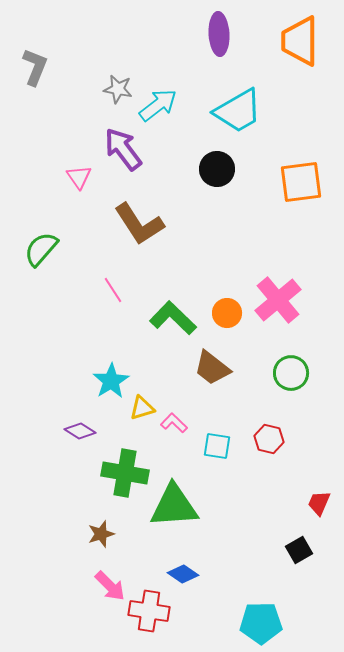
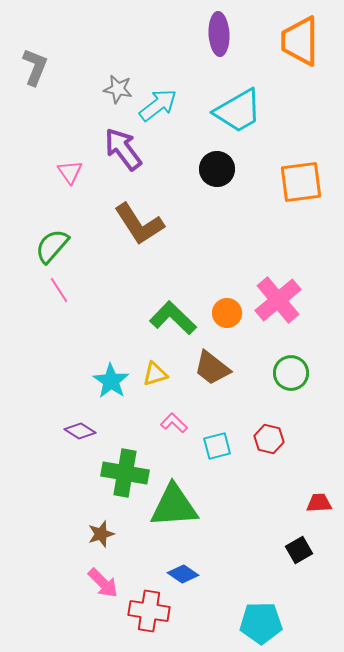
pink triangle: moved 9 px left, 5 px up
green semicircle: moved 11 px right, 3 px up
pink line: moved 54 px left
cyan star: rotated 6 degrees counterclockwise
yellow triangle: moved 13 px right, 34 px up
cyan square: rotated 24 degrees counterclockwise
red trapezoid: rotated 64 degrees clockwise
pink arrow: moved 7 px left, 3 px up
